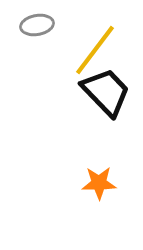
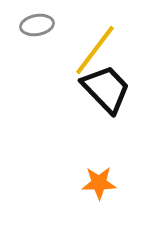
black trapezoid: moved 3 px up
